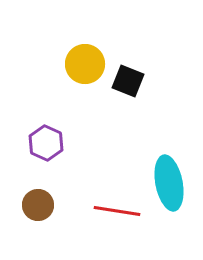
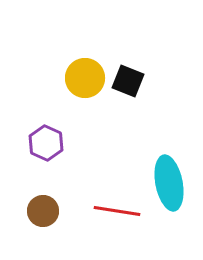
yellow circle: moved 14 px down
brown circle: moved 5 px right, 6 px down
